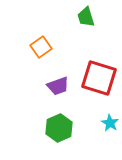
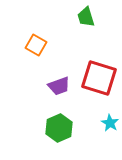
orange square: moved 5 px left, 2 px up; rotated 25 degrees counterclockwise
purple trapezoid: moved 1 px right
